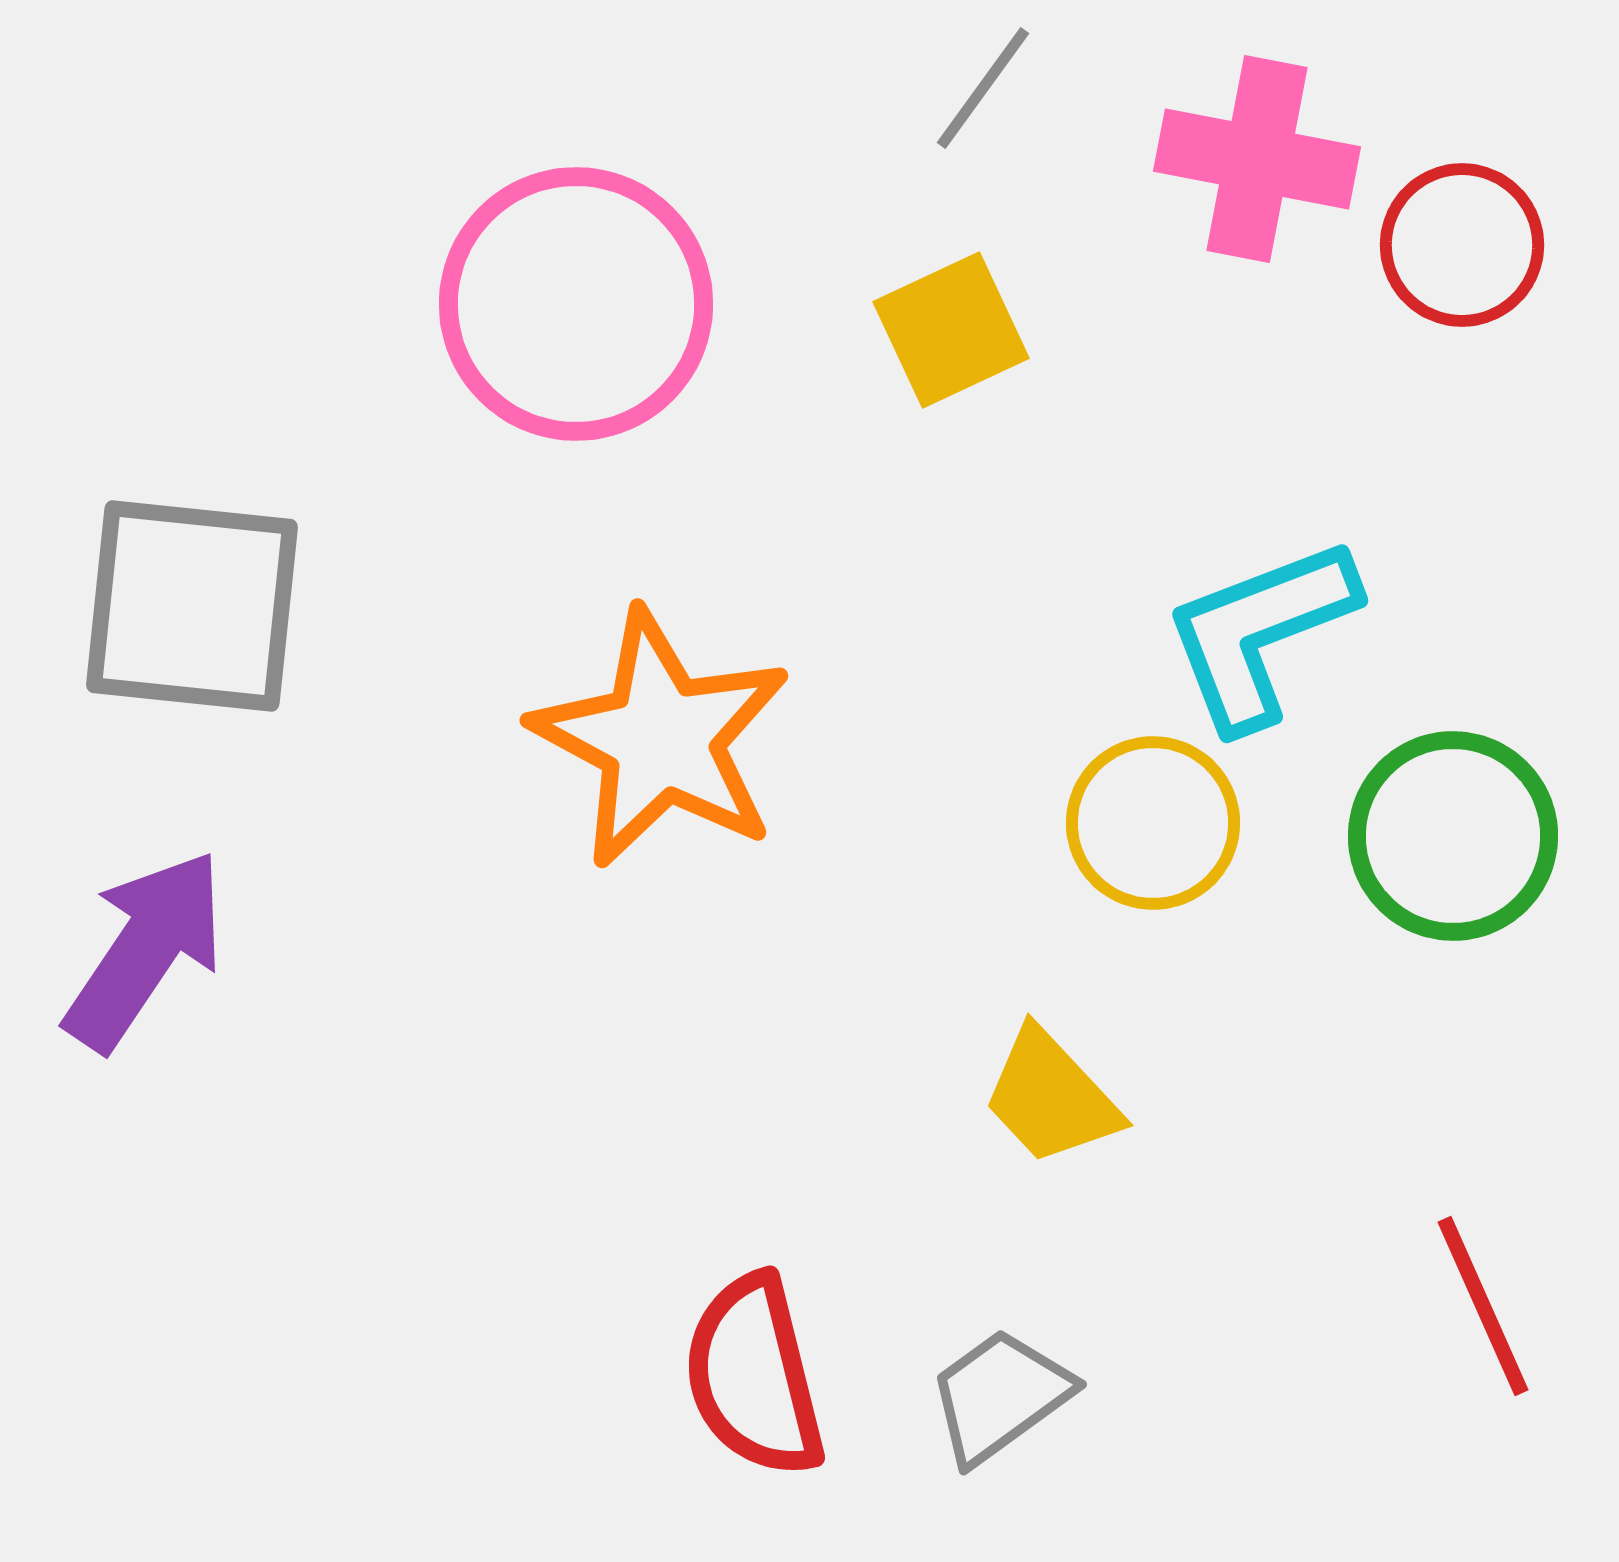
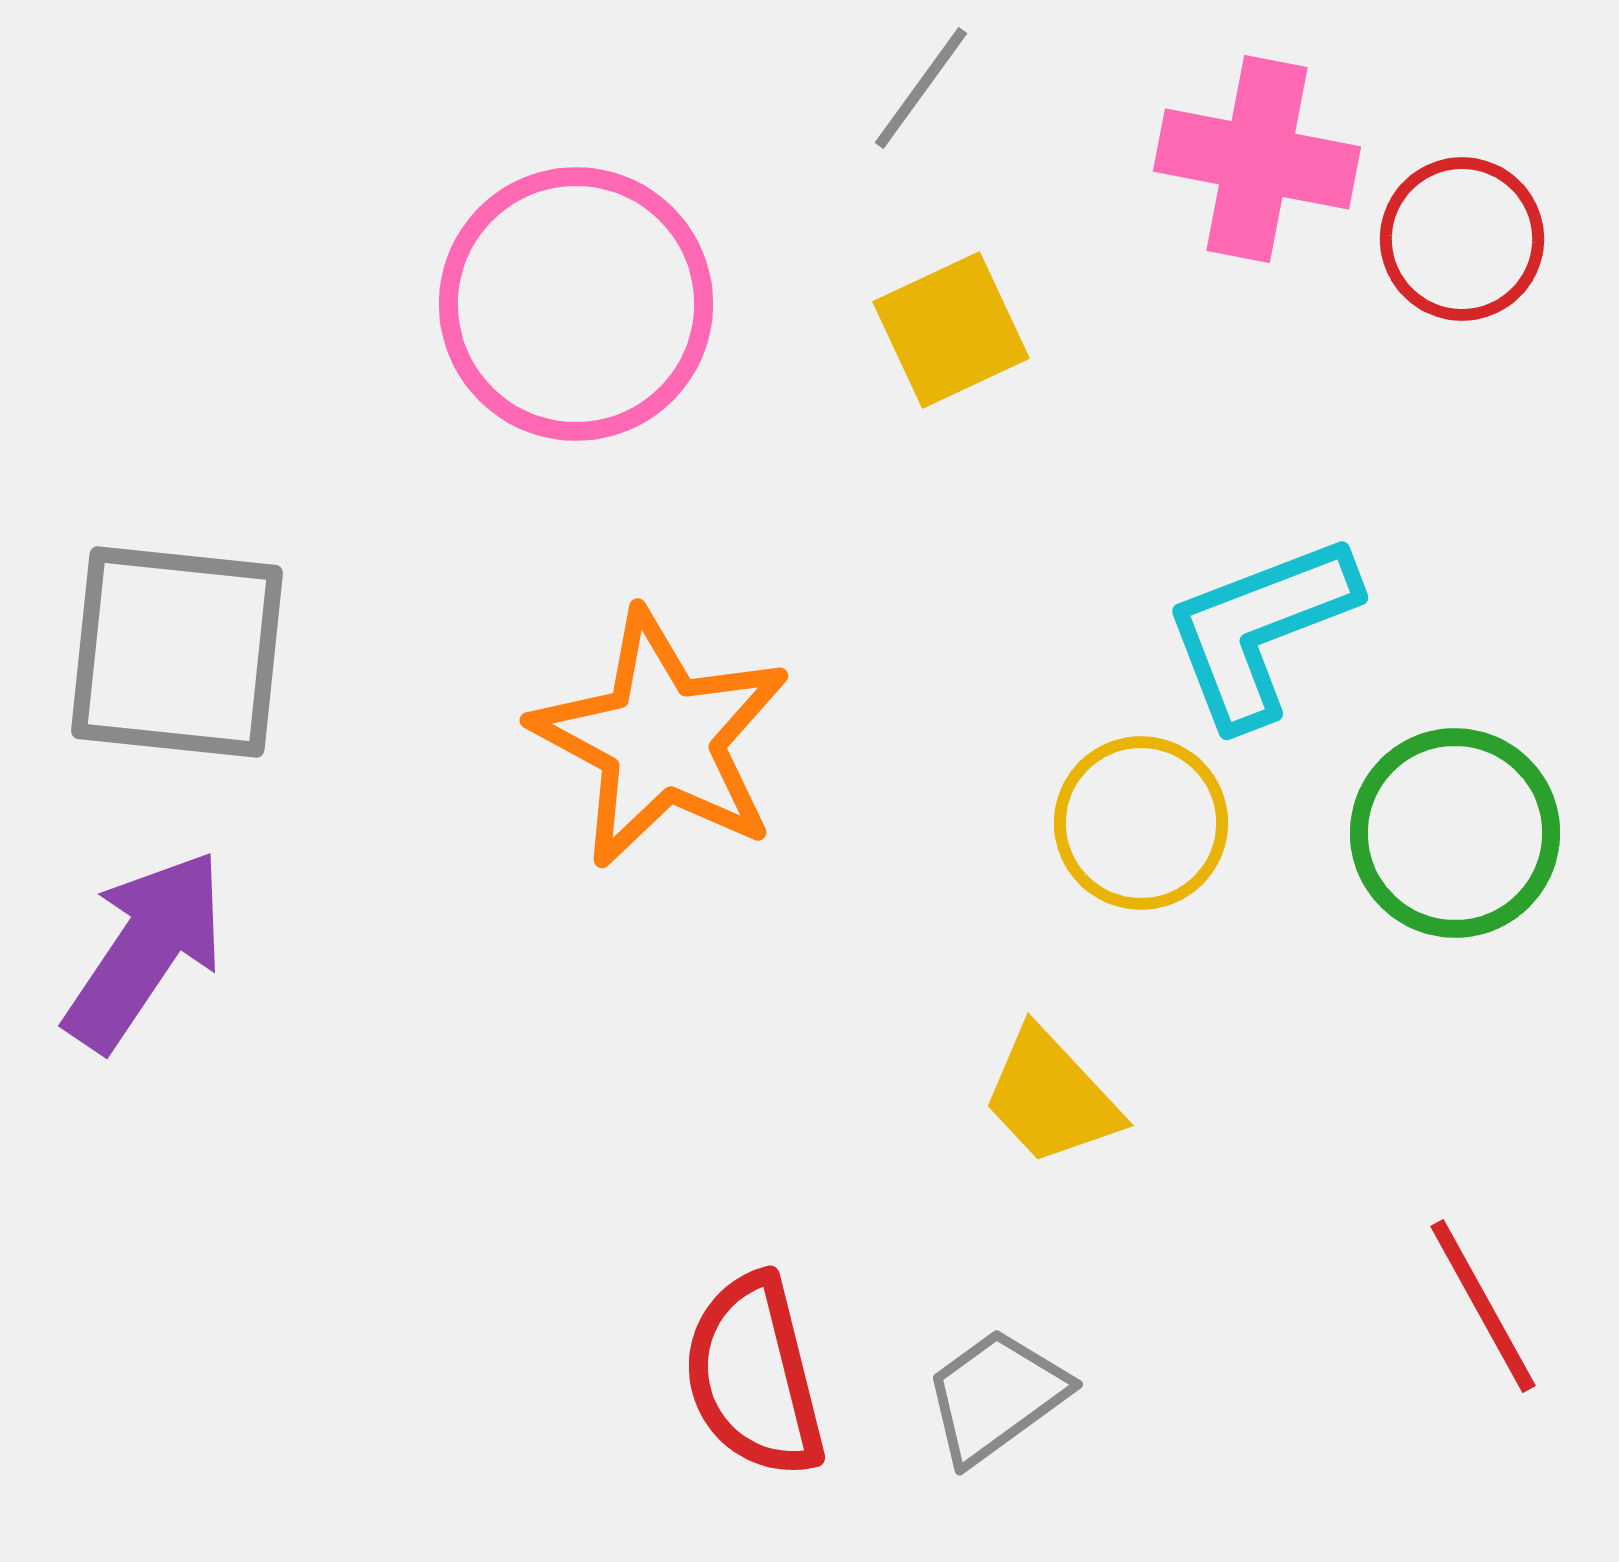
gray line: moved 62 px left
red circle: moved 6 px up
gray square: moved 15 px left, 46 px down
cyan L-shape: moved 3 px up
yellow circle: moved 12 px left
green circle: moved 2 px right, 3 px up
red line: rotated 5 degrees counterclockwise
gray trapezoid: moved 4 px left
